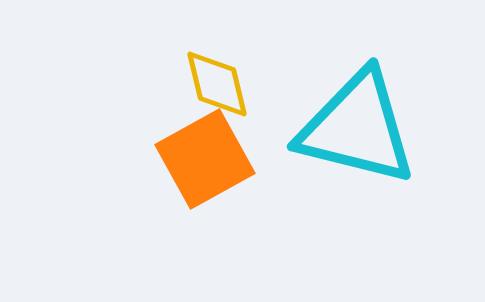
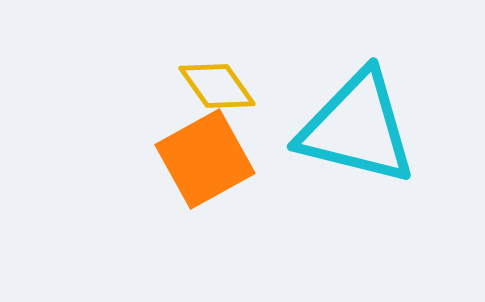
yellow diamond: moved 2 px down; rotated 22 degrees counterclockwise
